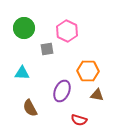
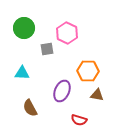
pink hexagon: moved 2 px down
